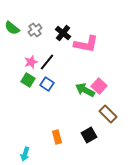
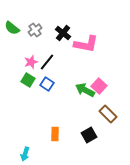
orange rectangle: moved 2 px left, 3 px up; rotated 16 degrees clockwise
